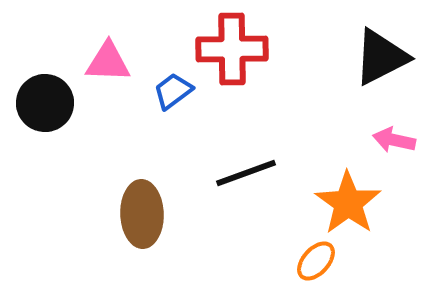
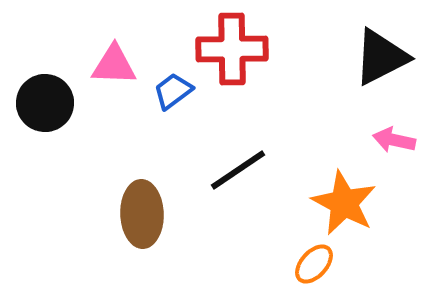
pink triangle: moved 6 px right, 3 px down
black line: moved 8 px left, 3 px up; rotated 14 degrees counterclockwise
orange star: moved 4 px left; rotated 8 degrees counterclockwise
orange ellipse: moved 2 px left, 3 px down
